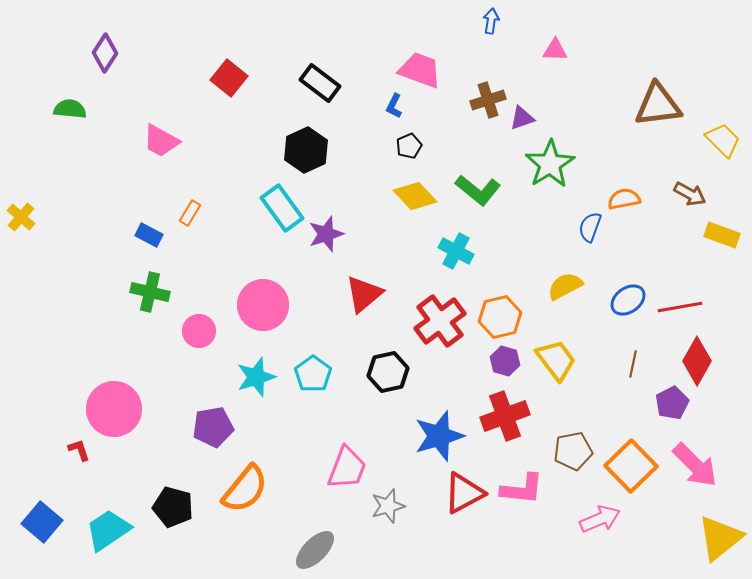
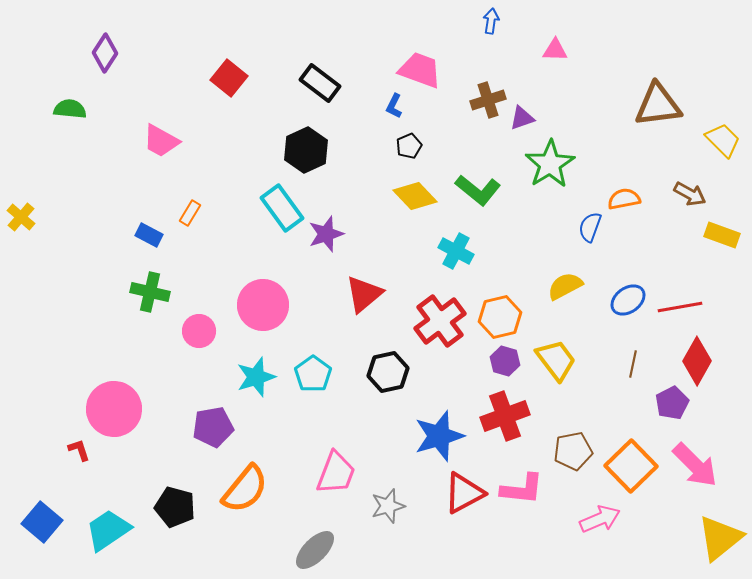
pink trapezoid at (347, 468): moved 11 px left, 5 px down
black pentagon at (173, 507): moved 2 px right
